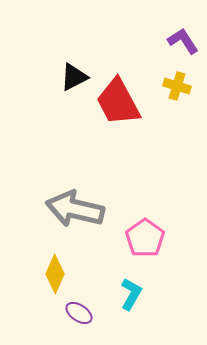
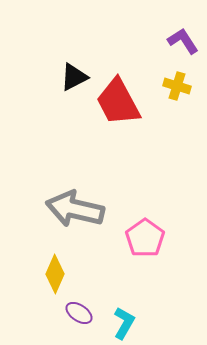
cyan L-shape: moved 7 px left, 29 px down
